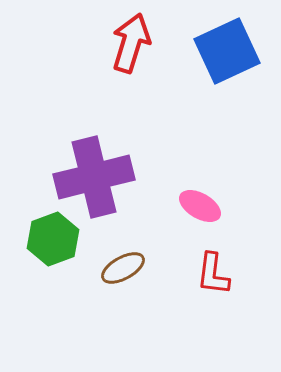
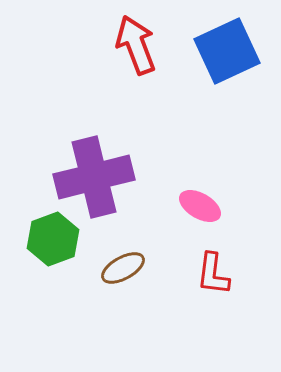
red arrow: moved 5 px right, 2 px down; rotated 38 degrees counterclockwise
